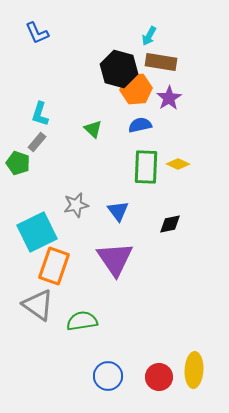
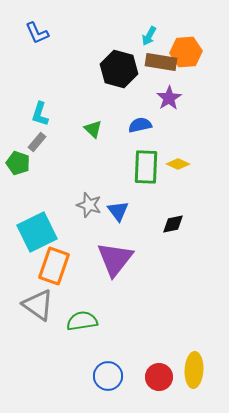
orange hexagon: moved 50 px right, 37 px up
gray star: moved 13 px right; rotated 30 degrees clockwise
black diamond: moved 3 px right
purple triangle: rotated 12 degrees clockwise
